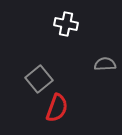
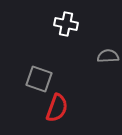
gray semicircle: moved 3 px right, 8 px up
gray square: rotated 32 degrees counterclockwise
